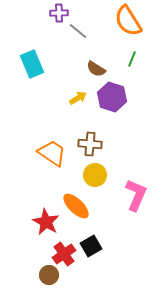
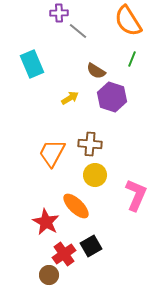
brown semicircle: moved 2 px down
yellow arrow: moved 8 px left
orange trapezoid: rotated 96 degrees counterclockwise
